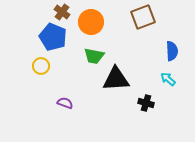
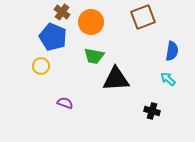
blue semicircle: rotated 12 degrees clockwise
black cross: moved 6 px right, 8 px down
